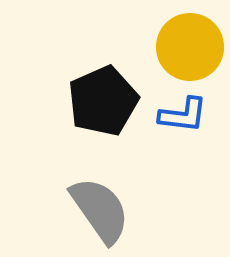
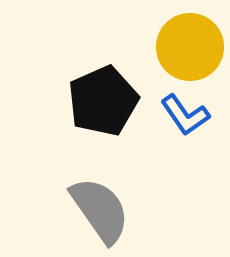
blue L-shape: moved 2 px right; rotated 48 degrees clockwise
